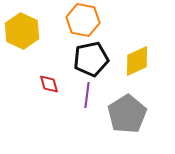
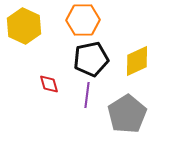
orange hexagon: rotated 12 degrees counterclockwise
yellow hexagon: moved 2 px right, 5 px up
